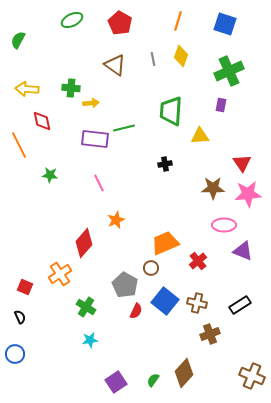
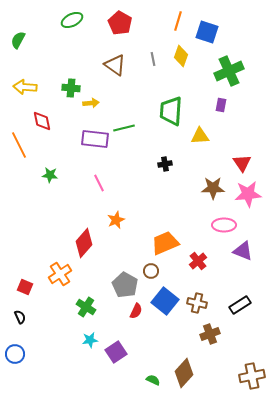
blue square at (225, 24): moved 18 px left, 8 px down
yellow arrow at (27, 89): moved 2 px left, 2 px up
brown circle at (151, 268): moved 3 px down
brown cross at (252, 376): rotated 35 degrees counterclockwise
green semicircle at (153, 380): rotated 80 degrees clockwise
purple square at (116, 382): moved 30 px up
